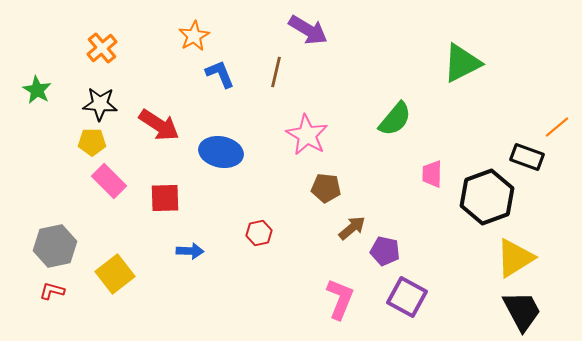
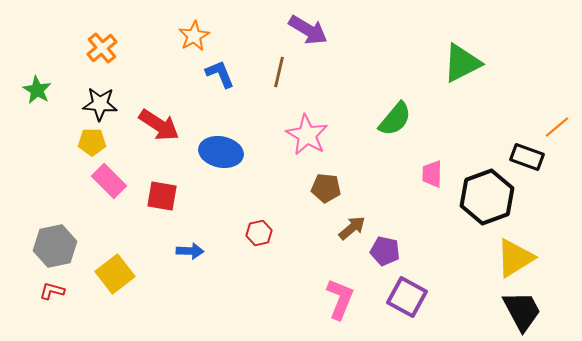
brown line: moved 3 px right
red square: moved 3 px left, 2 px up; rotated 12 degrees clockwise
